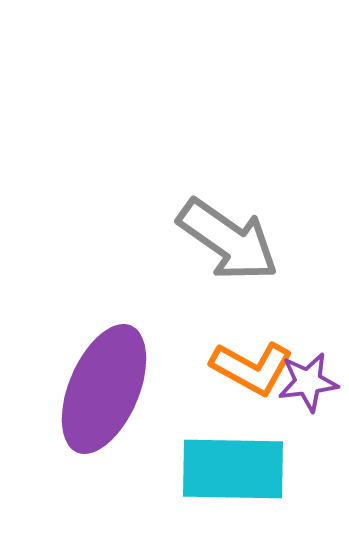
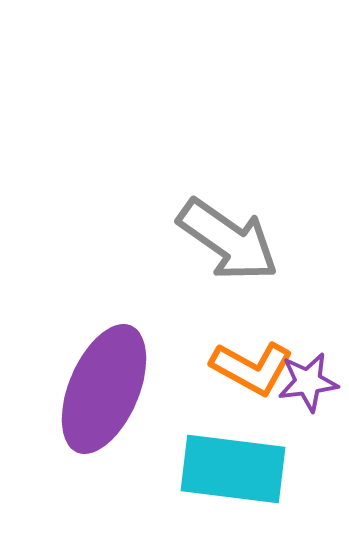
cyan rectangle: rotated 6 degrees clockwise
